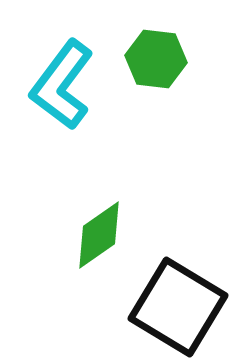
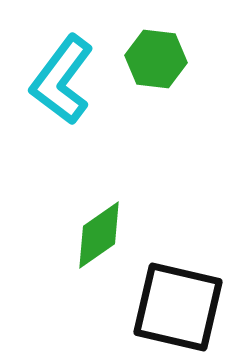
cyan L-shape: moved 5 px up
black square: rotated 18 degrees counterclockwise
